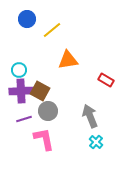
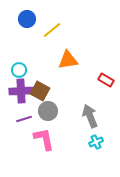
cyan cross: rotated 24 degrees clockwise
